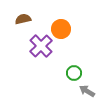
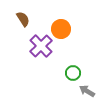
brown semicircle: rotated 70 degrees clockwise
green circle: moved 1 px left
